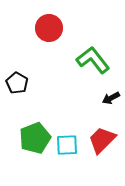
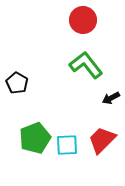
red circle: moved 34 px right, 8 px up
green L-shape: moved 7 px left, 5 px down
